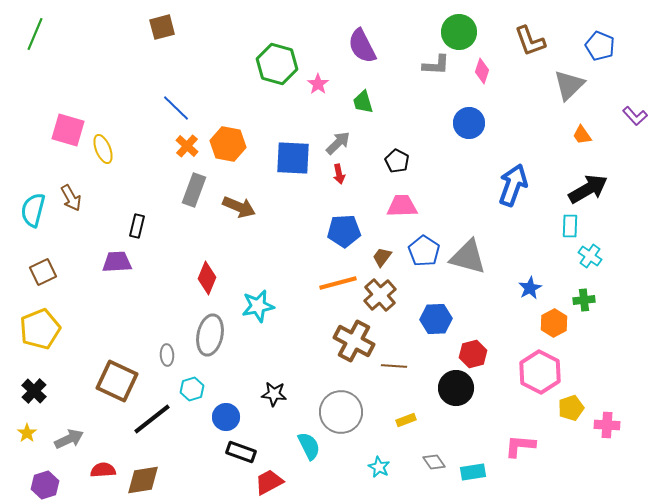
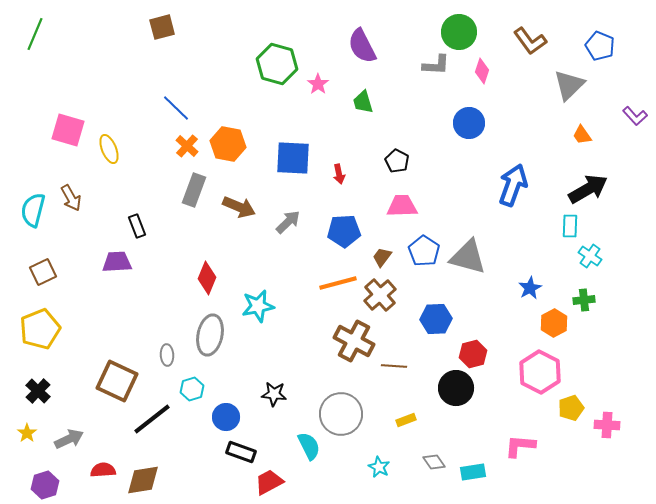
brown L-shape at (530, 41): rotated 16 degrees counterclockwise
gray arrow at (338, 143): moved 50 px left, 79 px down
yellow ellipse at (103, 149): moved 6 px right
black rectangle at (137, 226): rotated 35 degrees counterclockwise
black cross at (34, 391): moved 4 px right
gray circle at (341, 412): moved 2 px down
